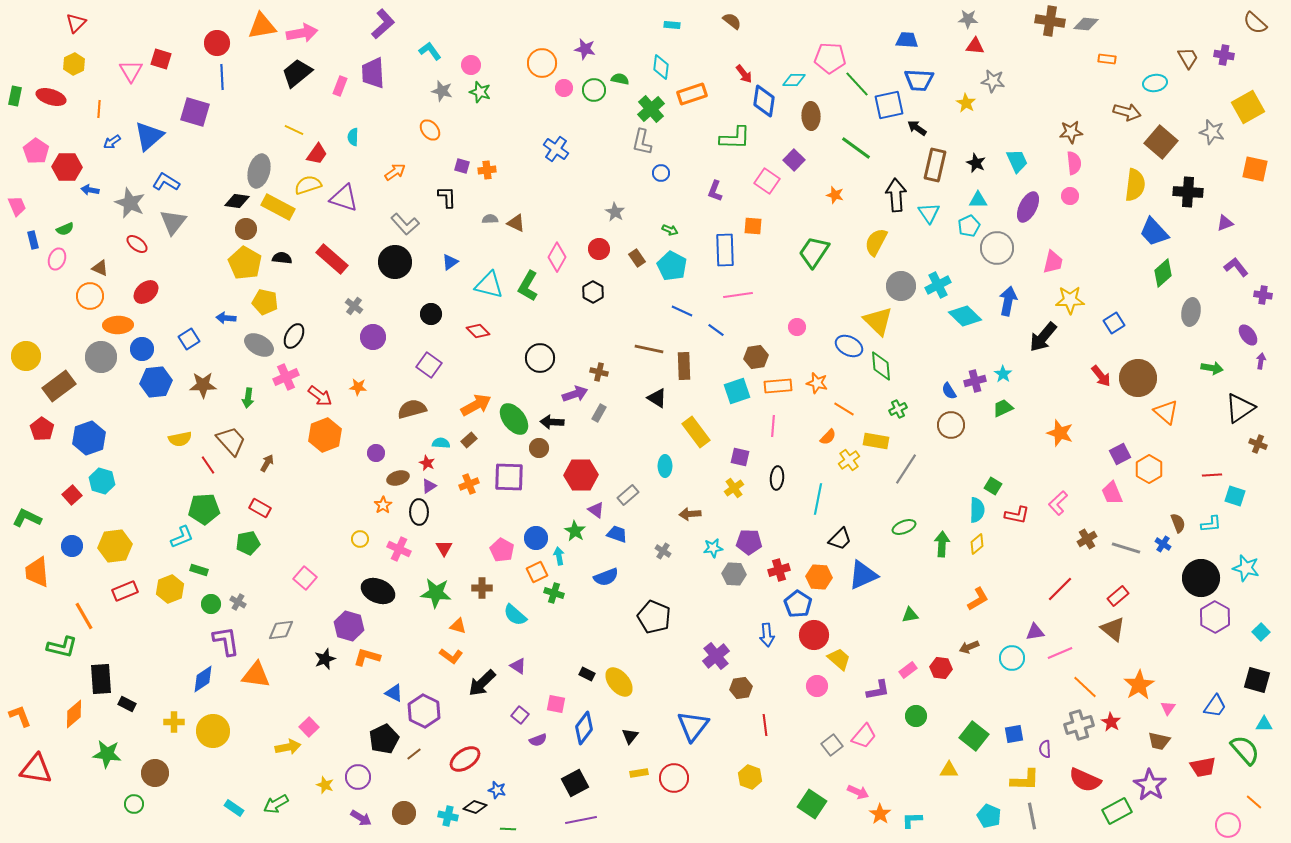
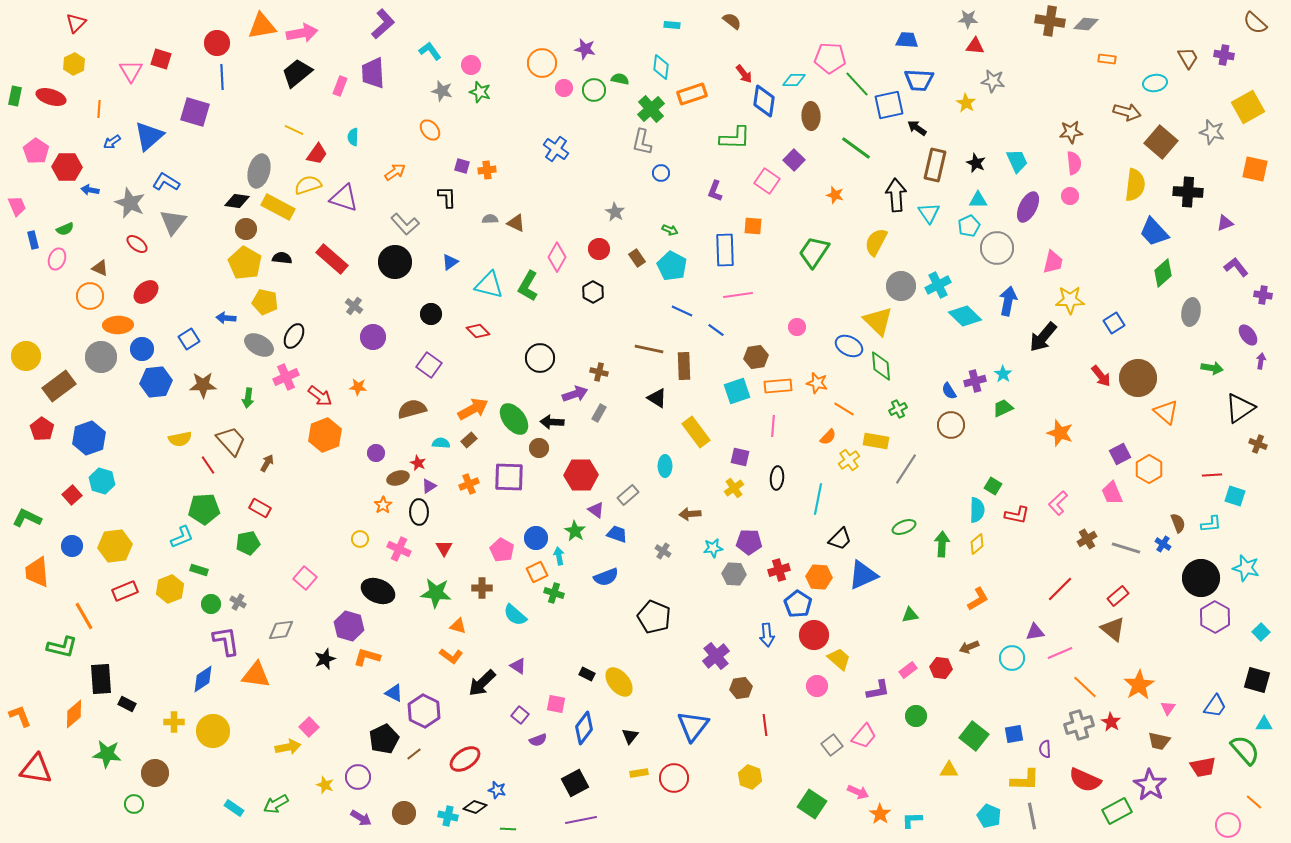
orange arrow at (476, 405): moved 3 px left, 4 px down
red star at (427, 463): moved 9 px left
